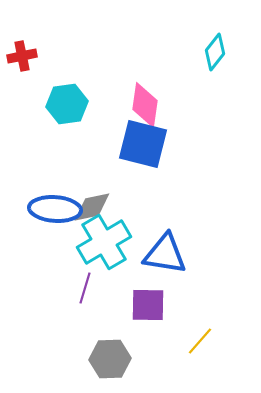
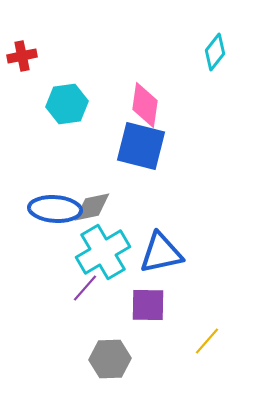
blue square: moved 2 px left, 2 px down
cyan cross: moved 1 px left, 10 px down
blue triangle: moved 4 px left, 1 px up; rotated 21 degrees counterclockwise
purple line: rotated 24 degrees clockwise
yellow line: moved 7 px right
